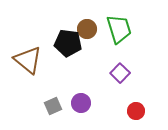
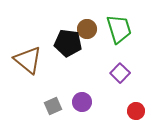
purple circle: moved 1 px right, 1 px up
